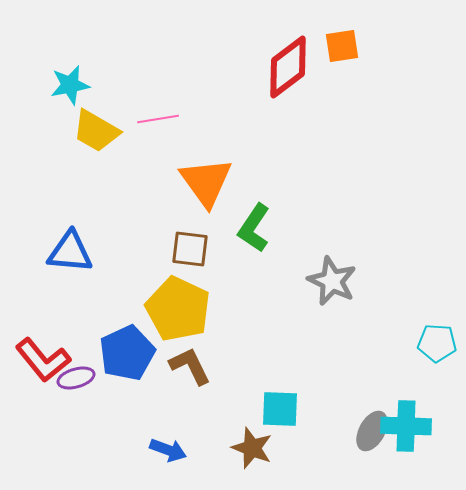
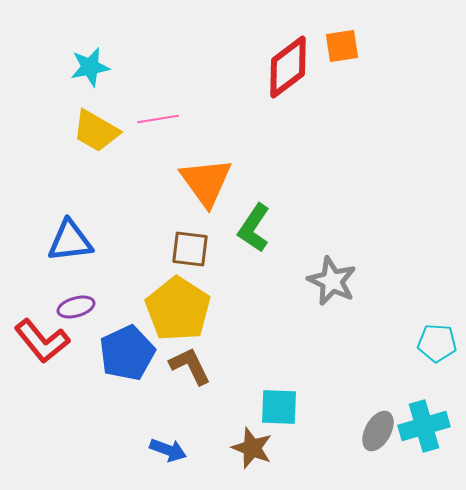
cyan star: moved 20 px right, 18 px up
blue triangle: moved 11 px up; rotated 12 degrees counterclockwise
yellow pentagon: rotated 8 degrees clockwise
red L-shape: moved 1 px left, 19 px up
purple ellipse: moved 71 px up
cyan square: moved 1 px left, 2 px up
cyan cross: moved 18 px right; rotated 18 degrees counterclockwise
gray ellipse: moved 6 px right
